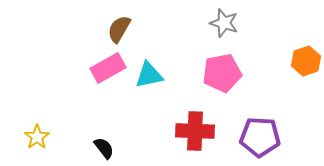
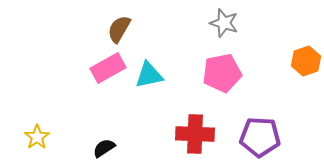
red cross: moved 3 px down
black semicircle: rotated 85 degrees counterclockwise
